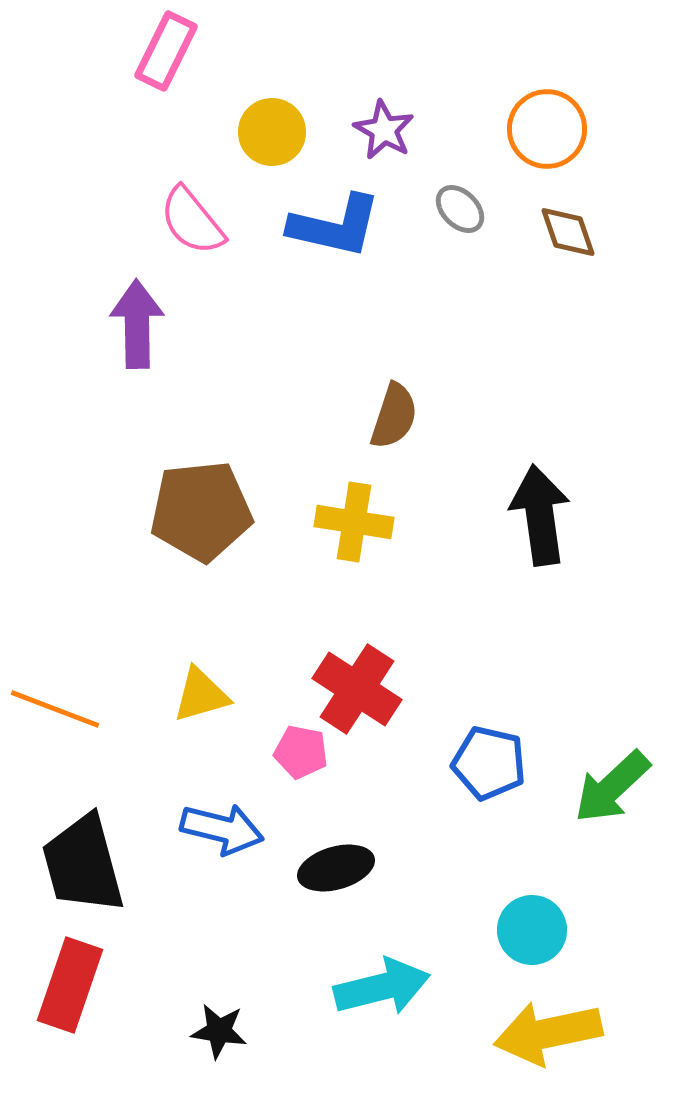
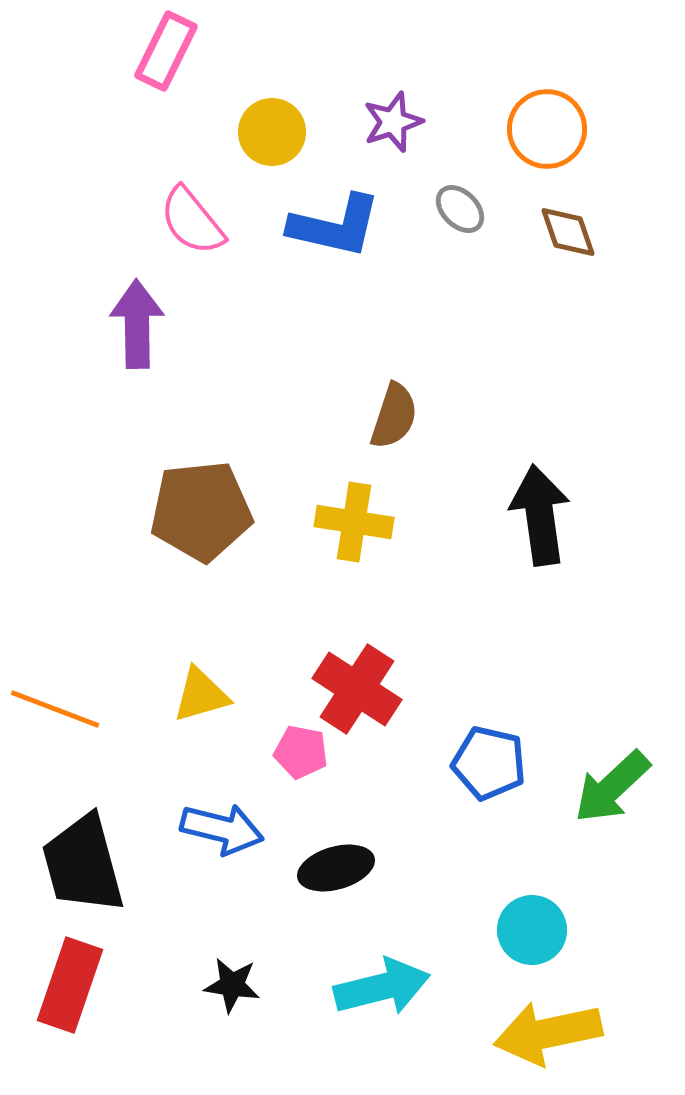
purple star: moved 9 px right, 8 px up; rotated 24 degrees clockwise
black star: moved 13 px right, 46 px up
